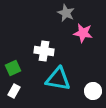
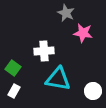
white cross: rotated 12 degrees counterclockwise
green square: rotated 28 degrees counterclockwise
